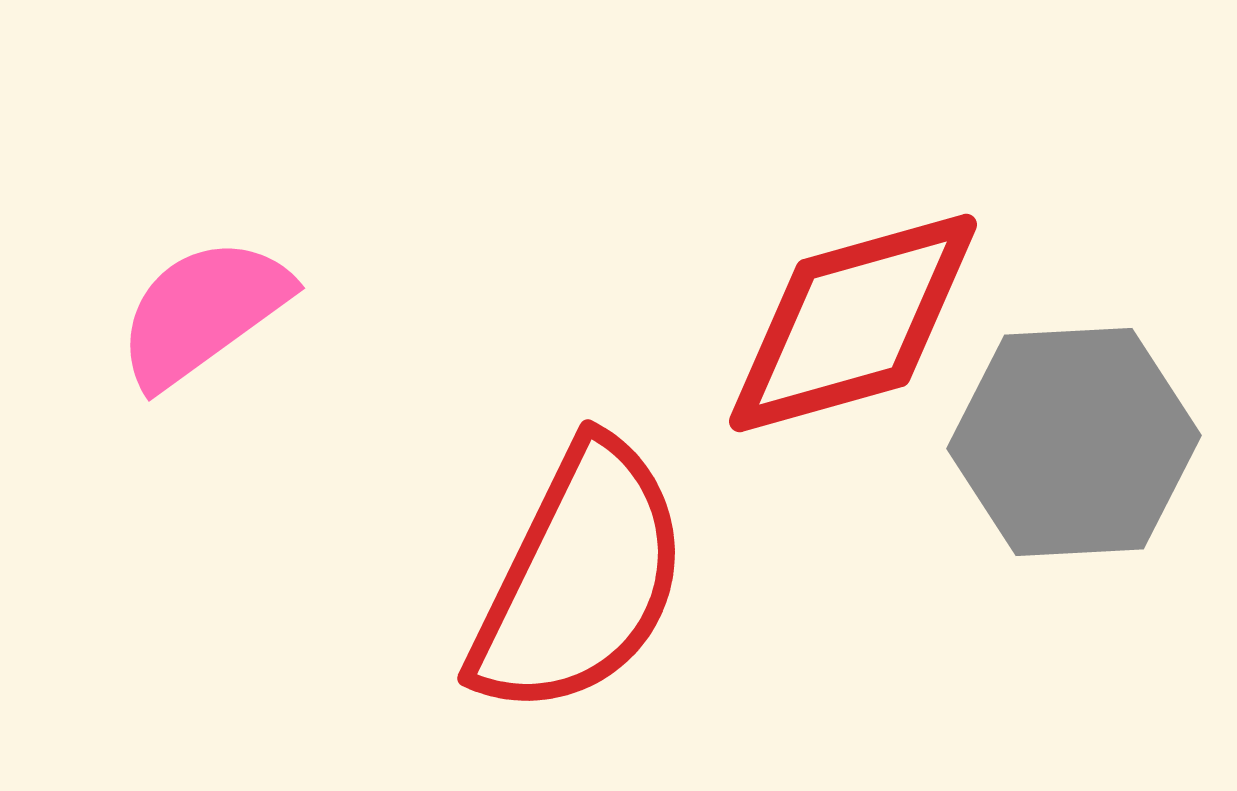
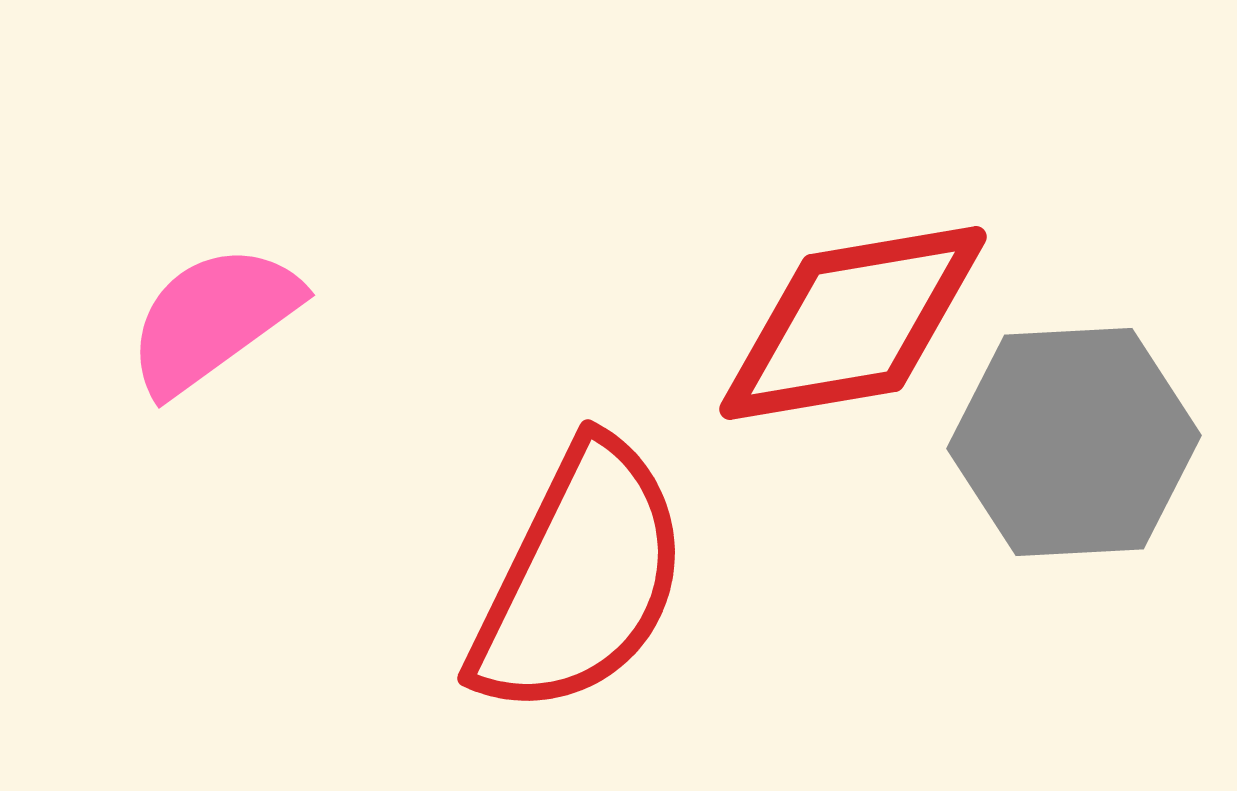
pink semicircle: moved 10 px right, 7 px down
red diamond: rotated 6 degrees clockwise
